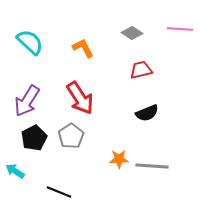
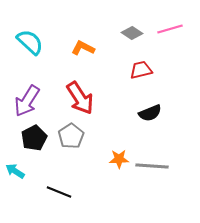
pink line: moved 10 px left; rotated 20 degrees counterclockwise
orange L-shape: rotated 35 degrees counterclockwise
black semicircle: moved 3 px right
